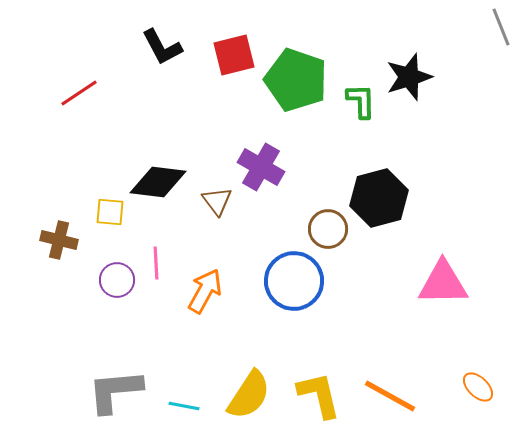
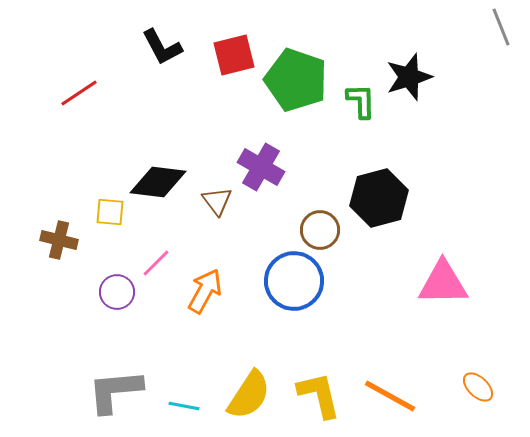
brown circle: moved 8 px left, 1 px down
pink line: rotated 48 degrees clockwise
purple circle: moved 12 px down
